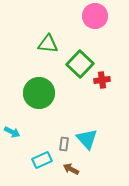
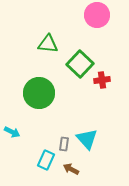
pink circle: moved 2 px right, 1 px up
cyan rectangle: moved 4 px right; rotated 42 degrees counterclockwise
